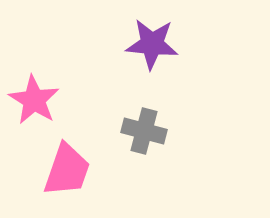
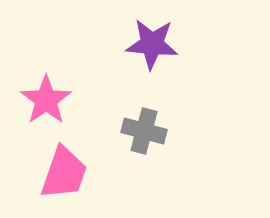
pink star: moved 12 px right; rotated 6 degrees clockwise
pink trapezoid: moved 3 px left, 3 px down
